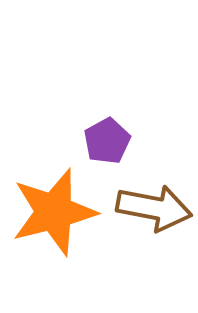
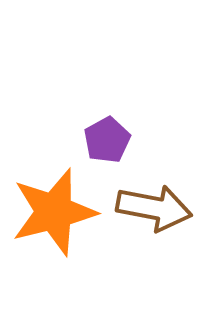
purple pentagon: moved 1 px up
